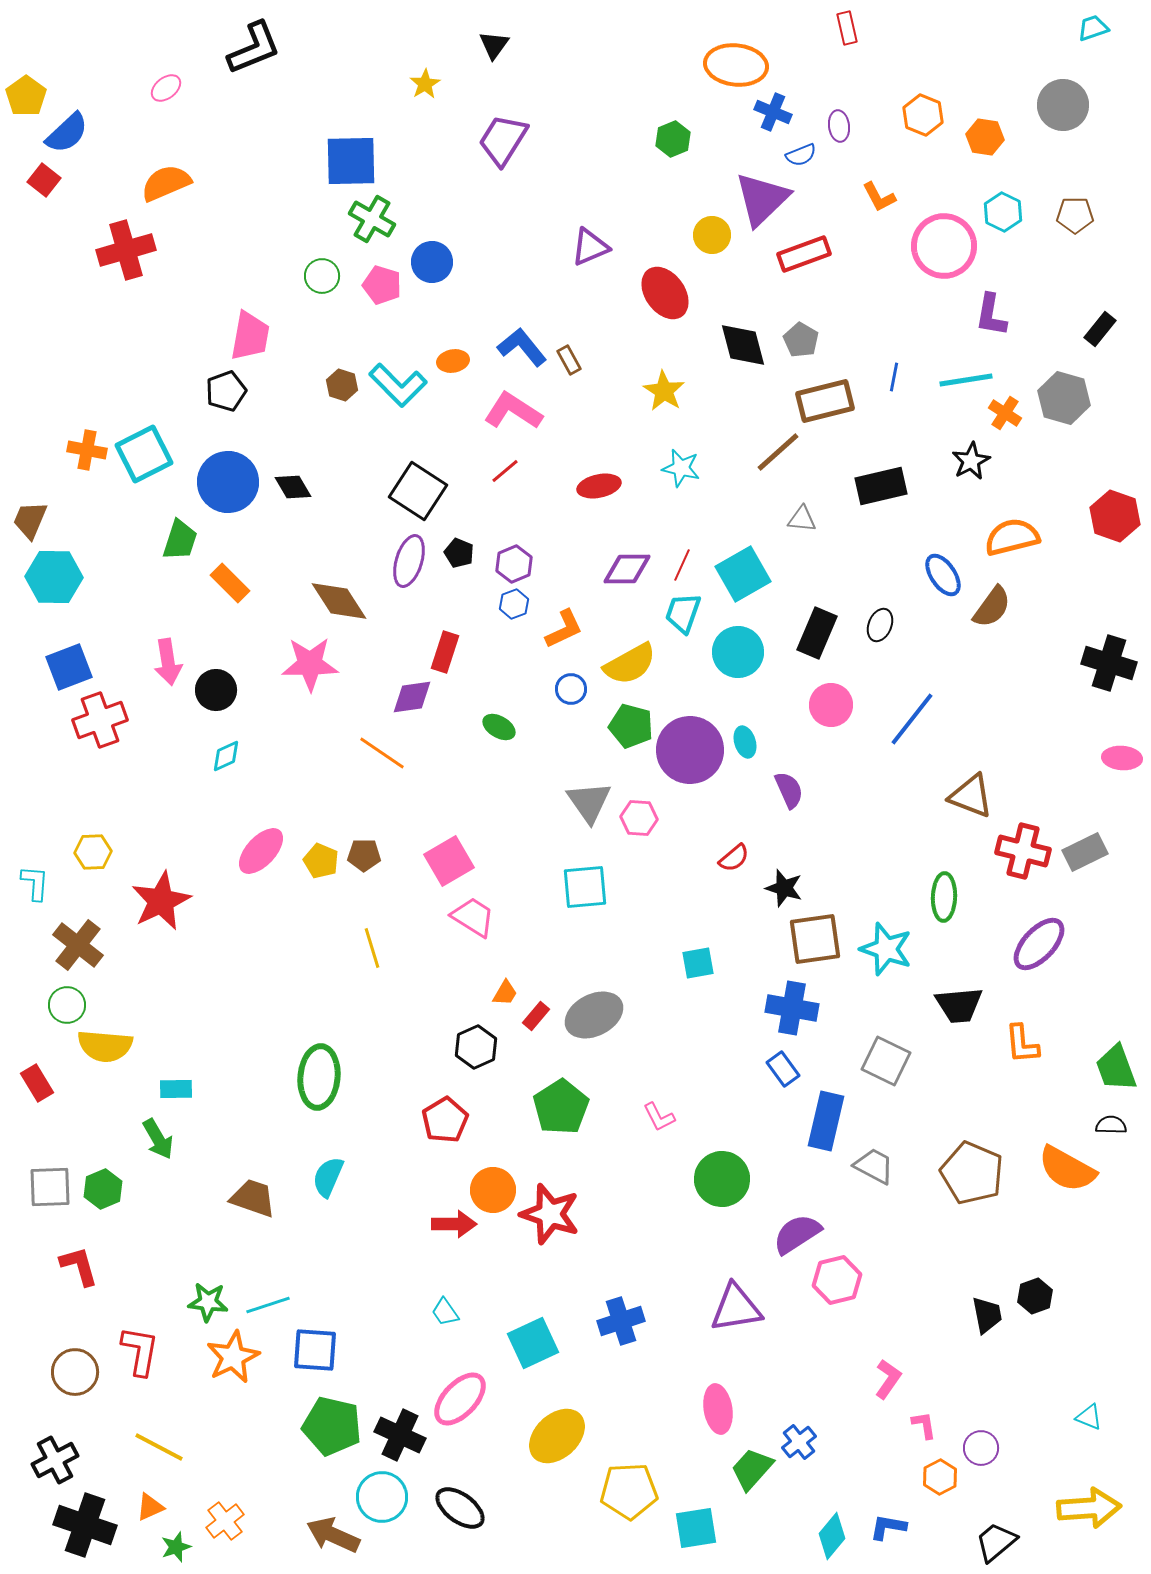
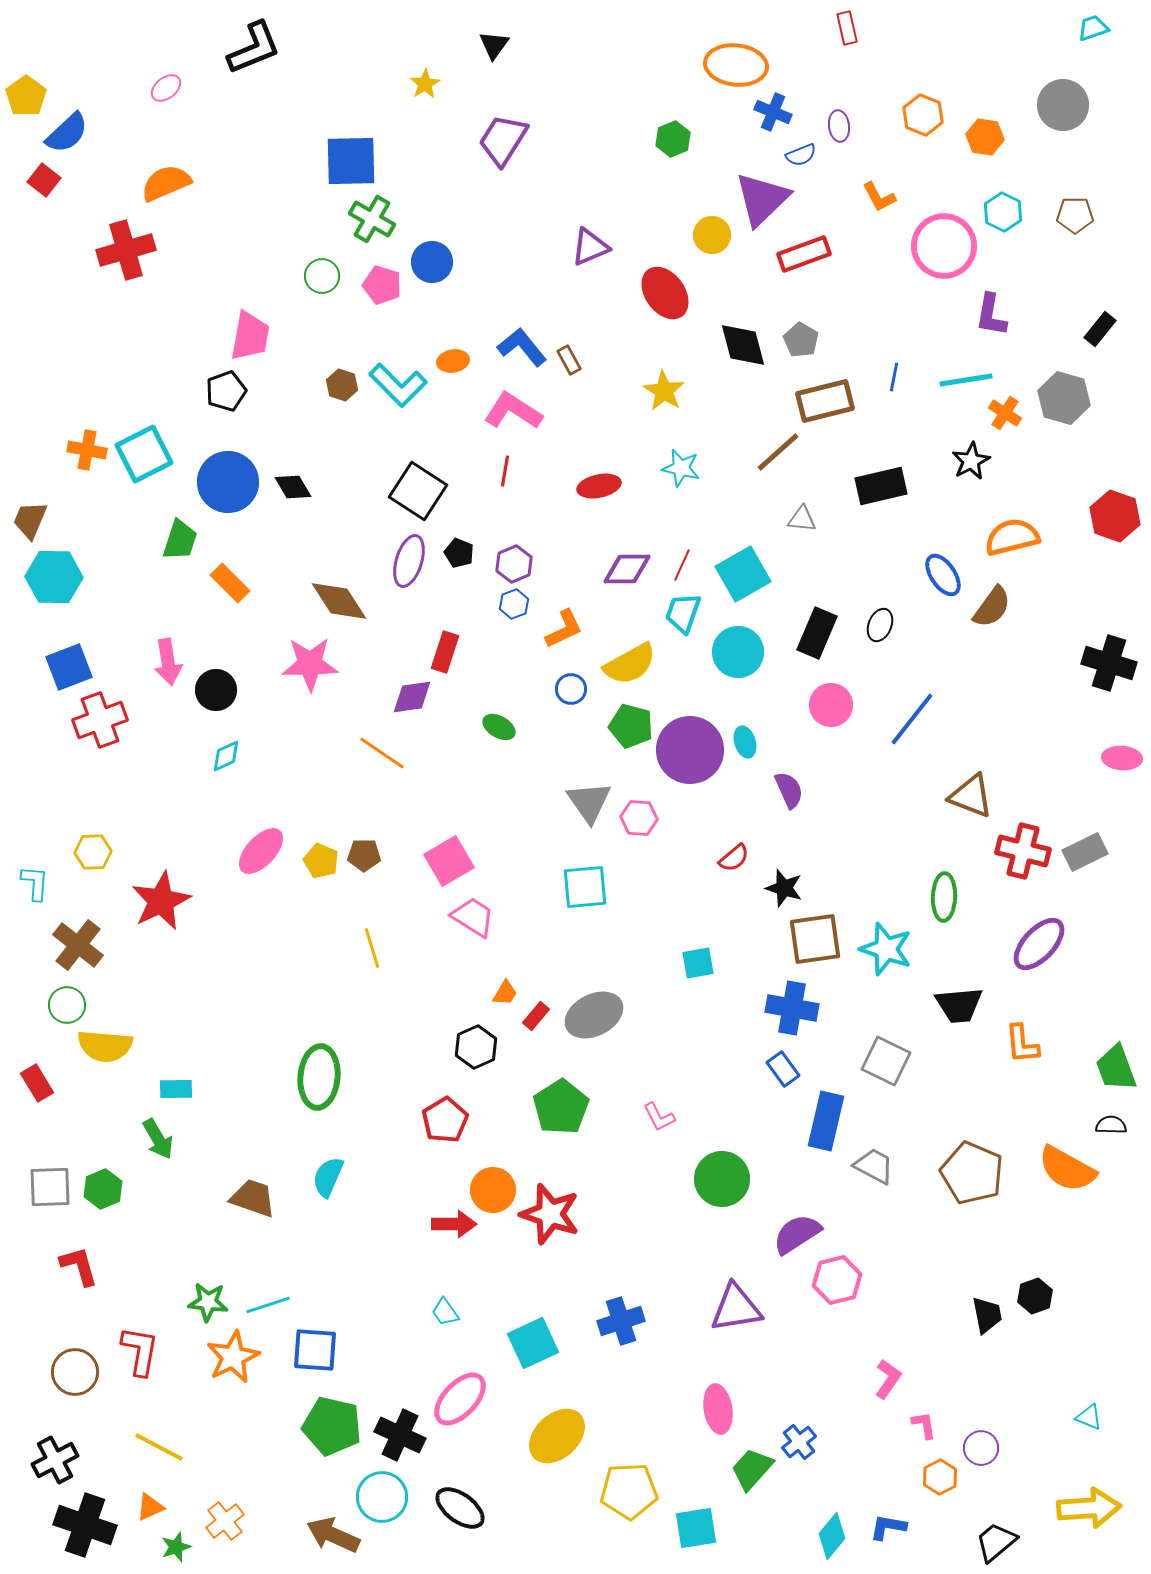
red line at (505, 471): rotated 40 degrees counterclockwise
